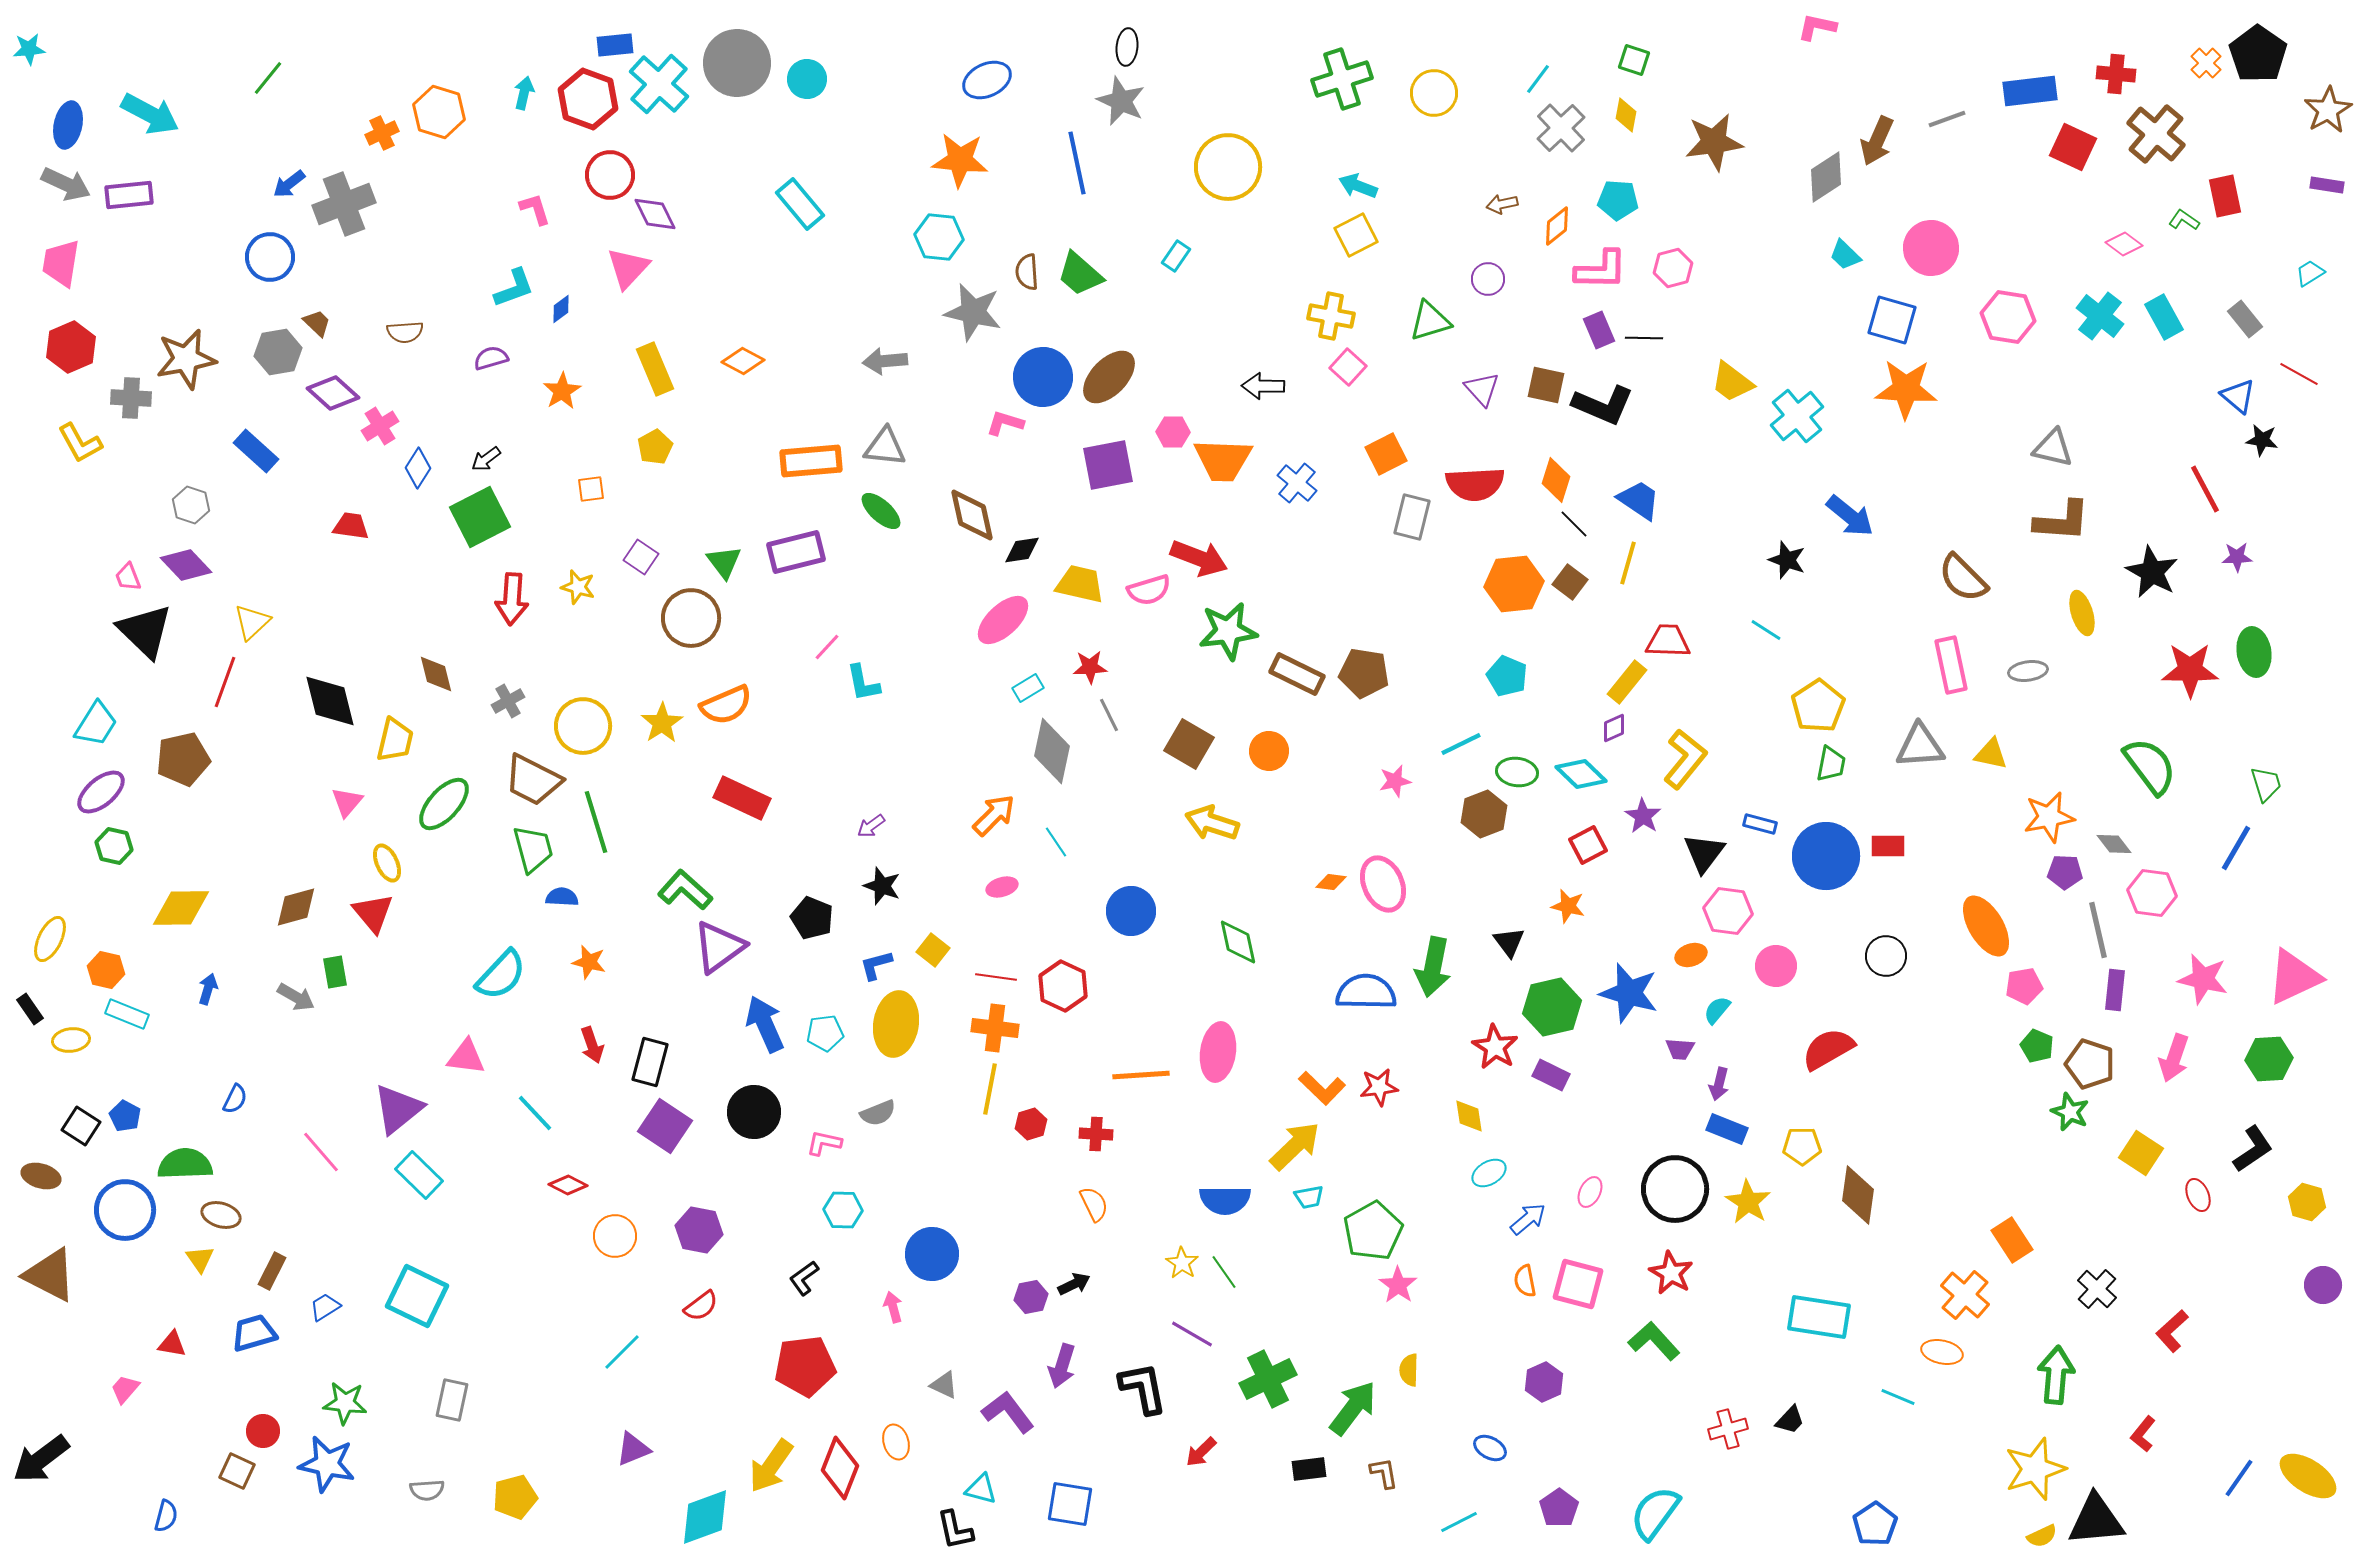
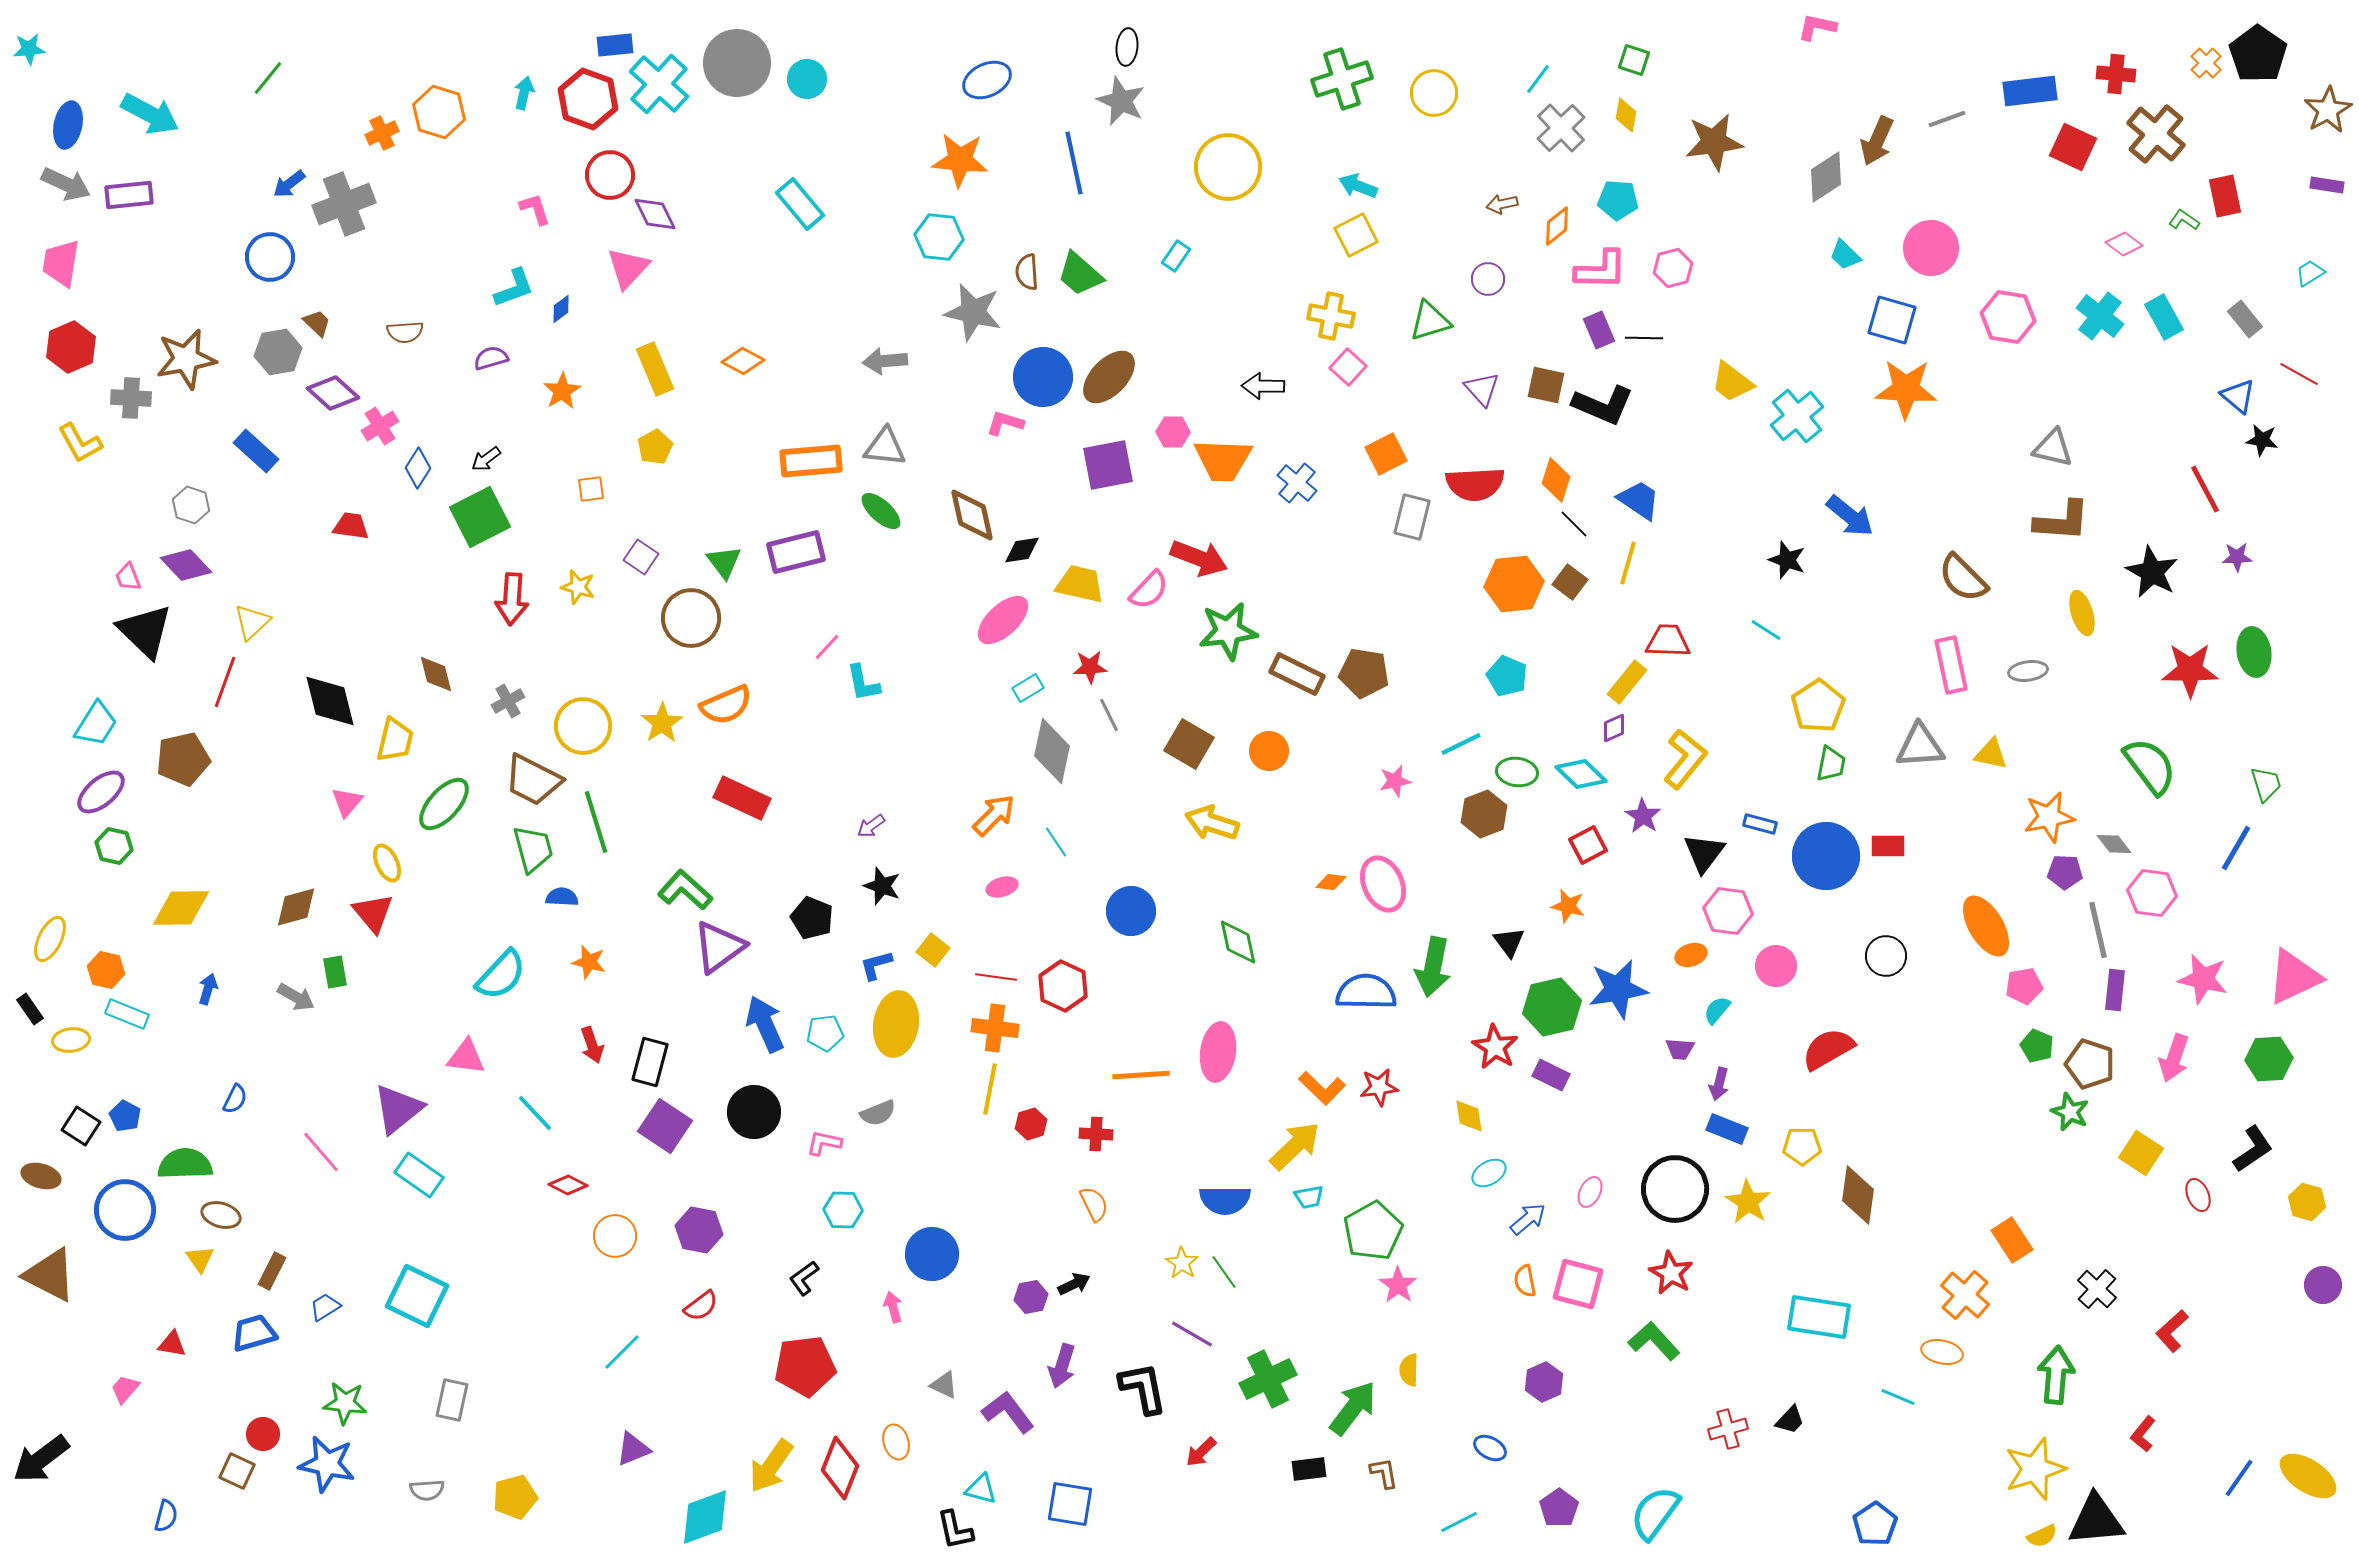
blue line at (1077, 163): moved 3 px left
pink semicircle at (1149, 590): rotated 30 degrees counterclockwise
blue star at (1629, 993): moved 11 px left, 4 px up; rotated 26 degrees counterclockwise
cyan rectangle at (419, 1175): rotated 9 degrees counterclockwise
red circle at (263, 1431): moved 3 px down
